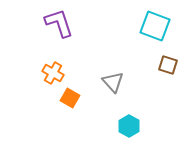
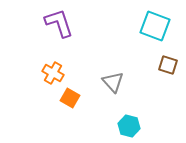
cyan hexagon: rotated 15 degrees counterclockwise
